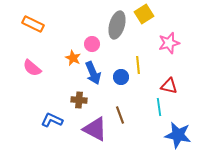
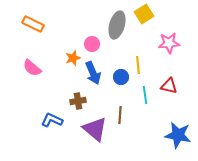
pink star: rotated 10 degrees clockwise
orange star: rotated 28 degrees clockwise
brown cross: moved 1 px left, 1 px down; rotated 14 degrees counterclockwise
cyan line: moved 14 px left, 12 px up
brown line: rotated 24 degrees clockwise
purple triangle: rotated 12 degrees clockwise
